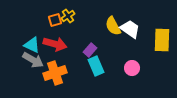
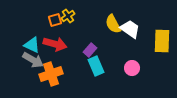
yellow semicircle: moved 2 px up
yellow rectangle: moved 1 px down
orange cross: moved 4 px left, 1 px down
